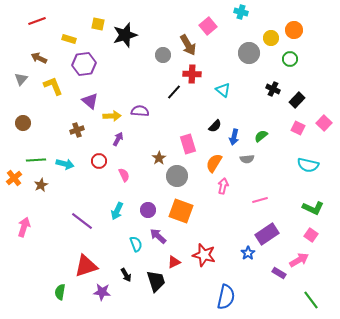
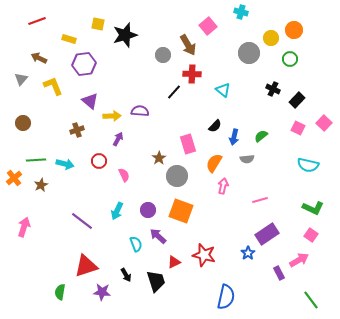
purple rectangle at (279, 273): rotated 32 degrees clockwise
